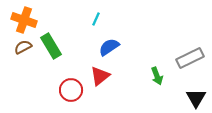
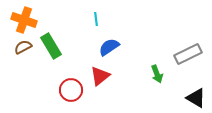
cyan line: rotated 32 degrees counterclockwise
gray rectangle: moved 2 px left, 4 px up
green arrow: moved 2 px up
black triangle: rotated 30 degrees counterclockwise
